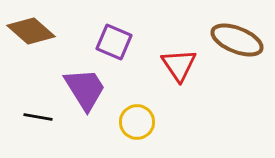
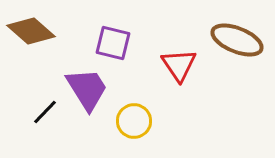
purple square: moved 1 px left, 1 px down; rotated 9 degrees counterclockwise
purple trapezoid: moved 2 px right
black line: moved 7 px right, 5 px up; rotated 56 degrees counterclockwise
yellow circle: moved 3 px left, 1 px up
